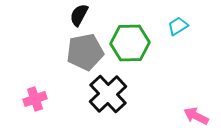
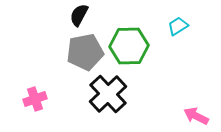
green hexagon: moved 1 px left, 3 px down
